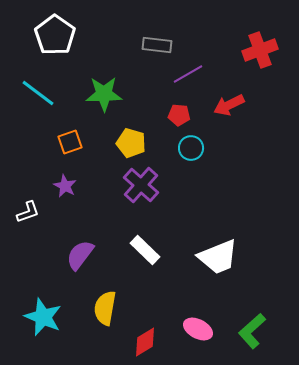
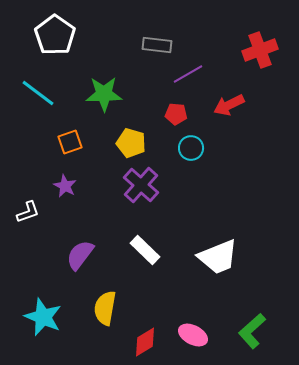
red pentagon: moved 3 px left, 1 px up
pink ellipse: moved 5 px left, 6 px down
